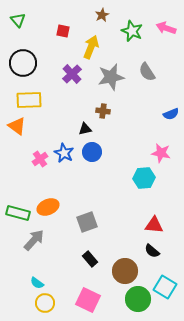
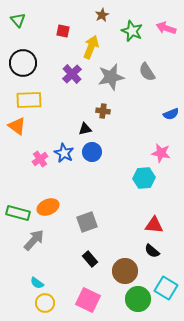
cyan square: moved 1 px right, 1 px down
